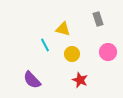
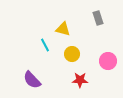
gray rectangle: moved 1 px up
pink circle: moved 9 px down
red star: rotated 21 degrees counterclockwise
